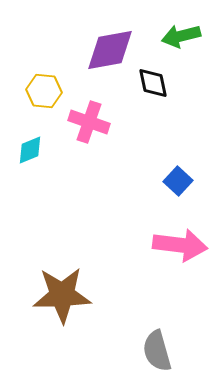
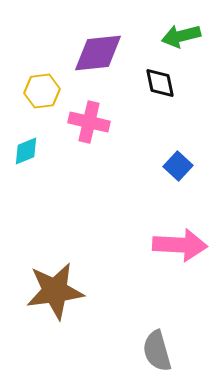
purple diamond: moved 12 px left, 3 px down; rotated 4 degrees clockwise
black diamond: moved 7 px right
yellow hexagon: moved 2 px left; rotated 12 degrees counterclockwise
pink cross: rotated 6 degrees counterclockwise
cyan diamond: moved 4 px left, 1 px down
blue square: moved 15 px up
pink arrow: rotated 4 degrees counterclockwise
brown star: moved 7 px left, 4 px up; rotated 6 degrees counterclockwise
